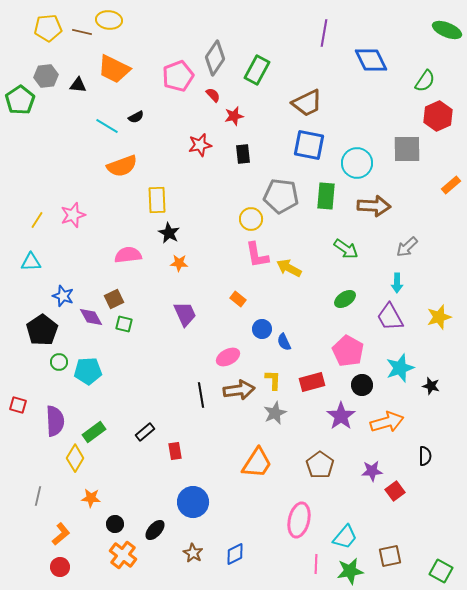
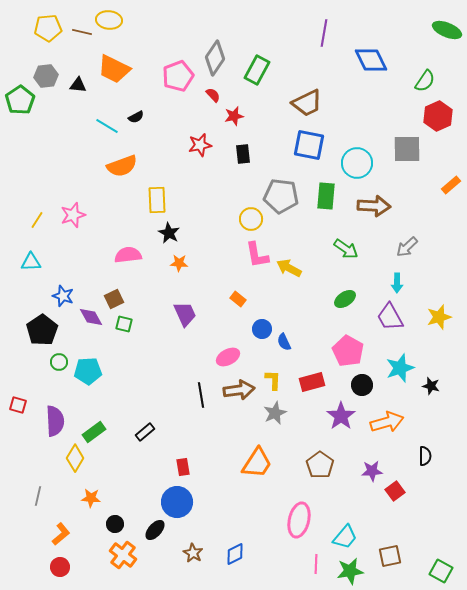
red rectangle at (175, 451): moved 8 px right, 16 px down
blue circle at (193, 502): moved 16 px left
